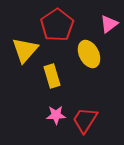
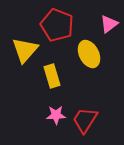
red pentagon: rotated 16 degrees counterclockwise
